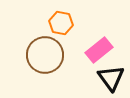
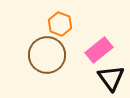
orange hexagon: moved 1 px left, 1 px down; rotated 10 degrees clockwise
brown circle: moved 2 px right
